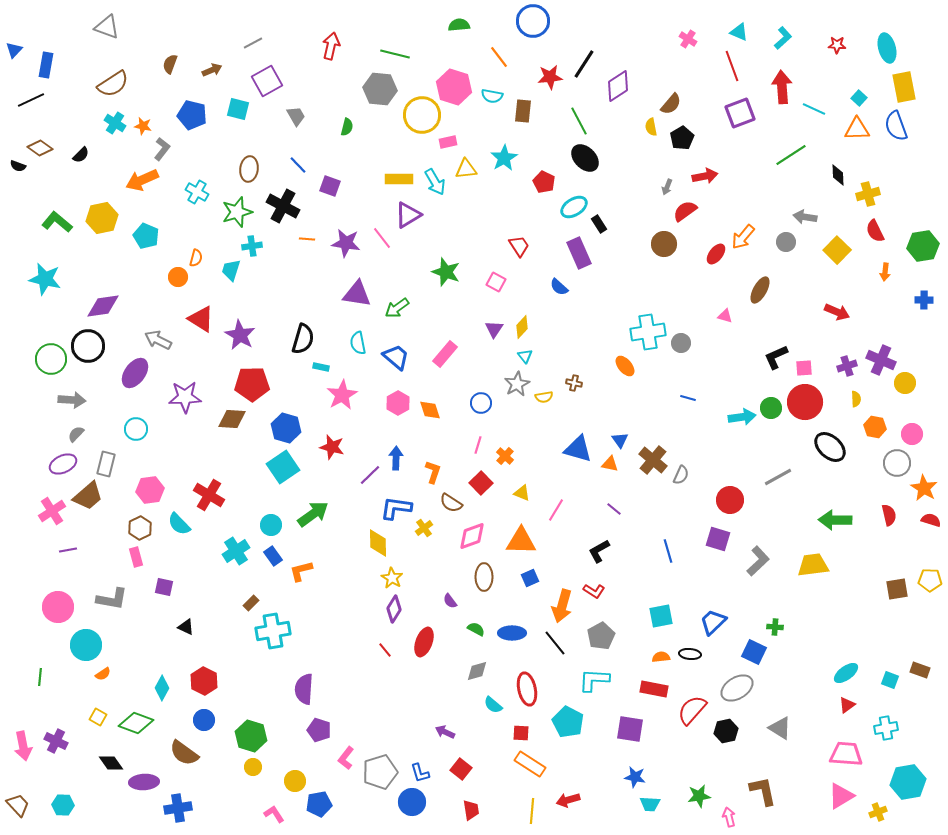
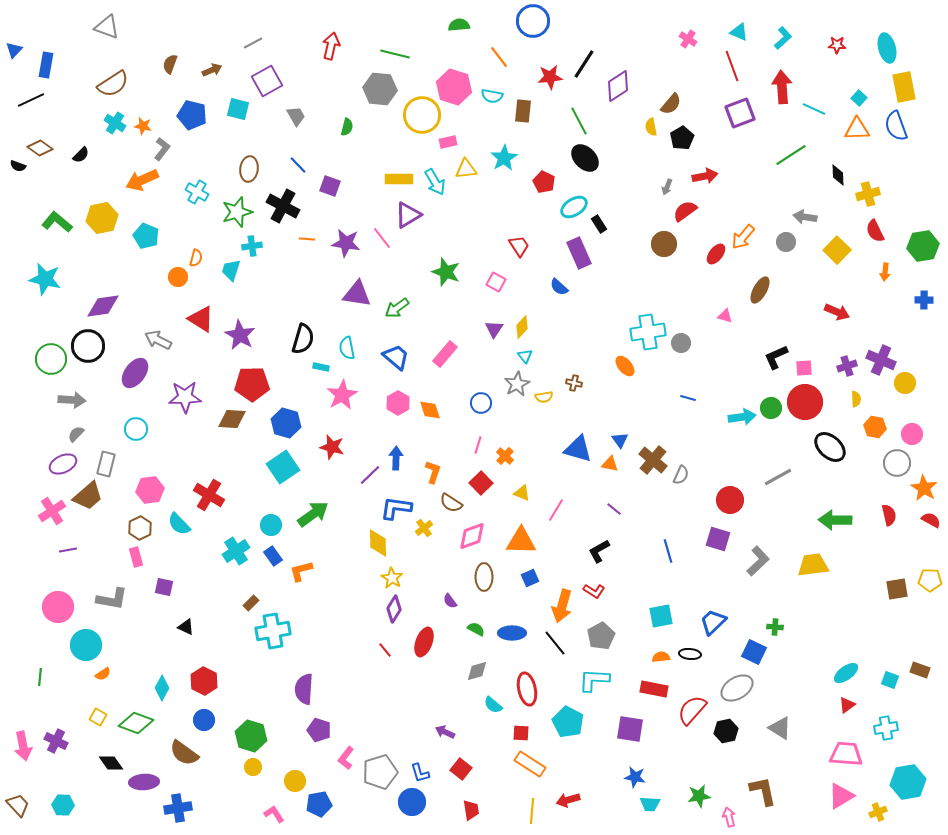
cyan semicircle at (358, 343): moved 11 px left, 5 px down
blue hexagon at (286, 428): moved 5 px up
red semicircle at (931, 520): rotated 12 degrees clockwise
